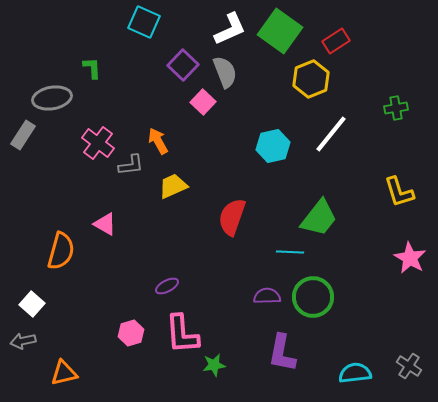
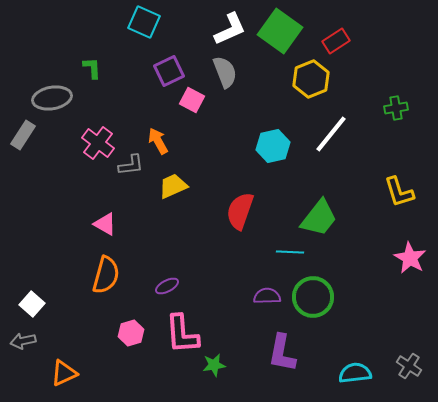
purple square: moved 14 px left, 6 px down; rotated 20 degrees clockwise
pink square: moved 11 px left, 2 px up; rotated 15 degrees counterclockwise
red semicircle: moved 8 px right, 6 px up
orange semicircle: moved 45 px right, 24 px down
orange triangle: rotated 12 degrees counterclockwise
